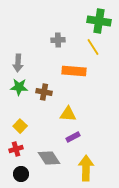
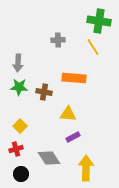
orange rectangle: moved 7 px down
